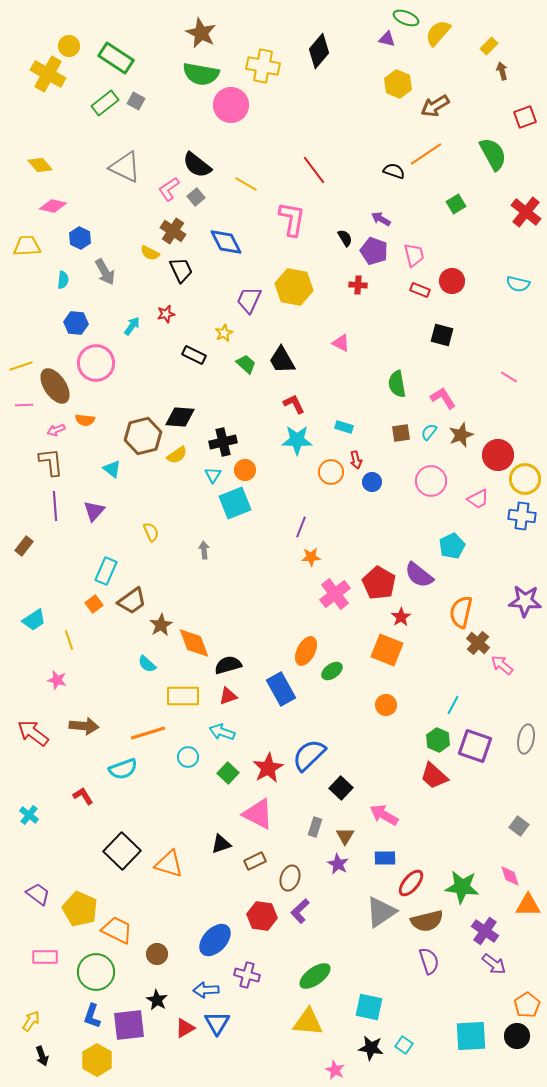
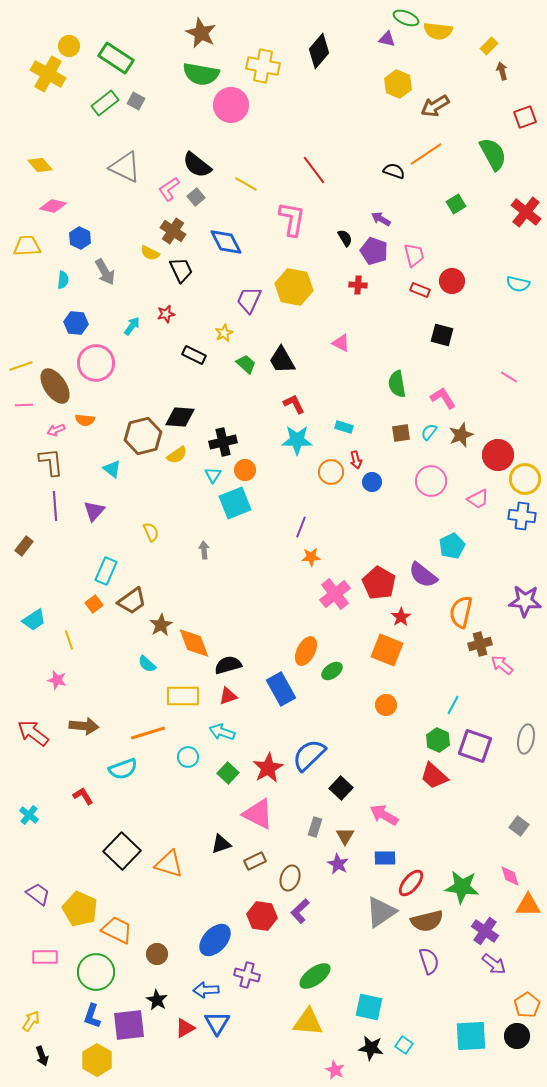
yellow semicircle at (438, 33): moved 2 px up; rotated 124 degrees counterclockwise
purple semicircle at (419, 575): moved 4 px right
brown cross at (478, 643): moved 2 px right, 1 px down; rotated 35 degrees clockwise
